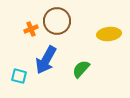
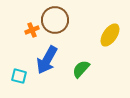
brown circle: moved 2 px left, 1 px up
orange cross: moved 1 px right, 1 px down
yellow ellipse: moved 1 px right, 1 px down; rotated 50 degrees counterclockwise
blue arrow: moved 1 px right
